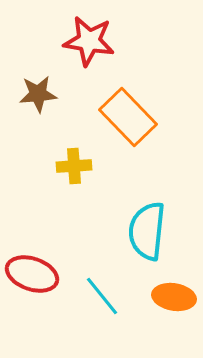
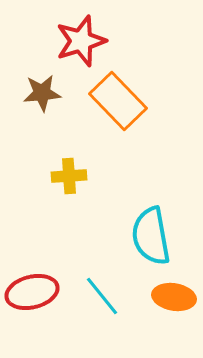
red star: moved 8 px left; rotated 27 degrees counterclockwise
brown star: moved 4 px right, 1 px up
orange rectangle: moved 10 px left, 16 px up
yellow cross: moved 5 px left, 10 px down
cyan semicircle: moved 4 px right, 5 px down; rotated 16 degrees counterclockwise
red ellipse: moved 18 px down; rotated 33 degrees counterclockwise
